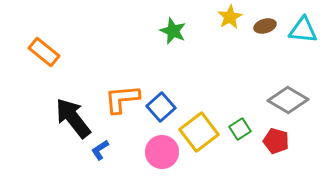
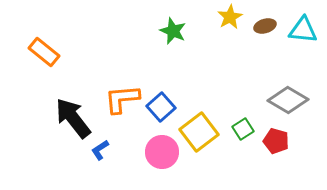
green square: moved 3 px right
